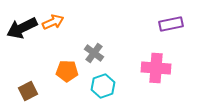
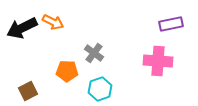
orange arrow: rotated 50 degrees clockwise
pink cross: moved 2 px right, 7 px up
cyan hexagon: moved 3 px left, 3 px down
